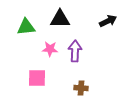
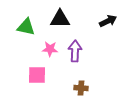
green triangle: rotated 18 degrees clockwise
pink square: moved 3 px up
